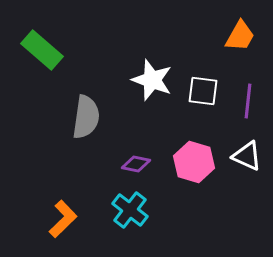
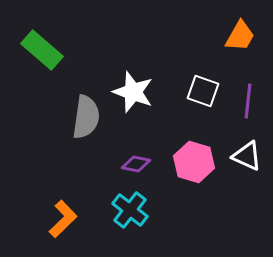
white star: moved 19 px left, 12 px down
white square: rotated 12 degrees clockwise
